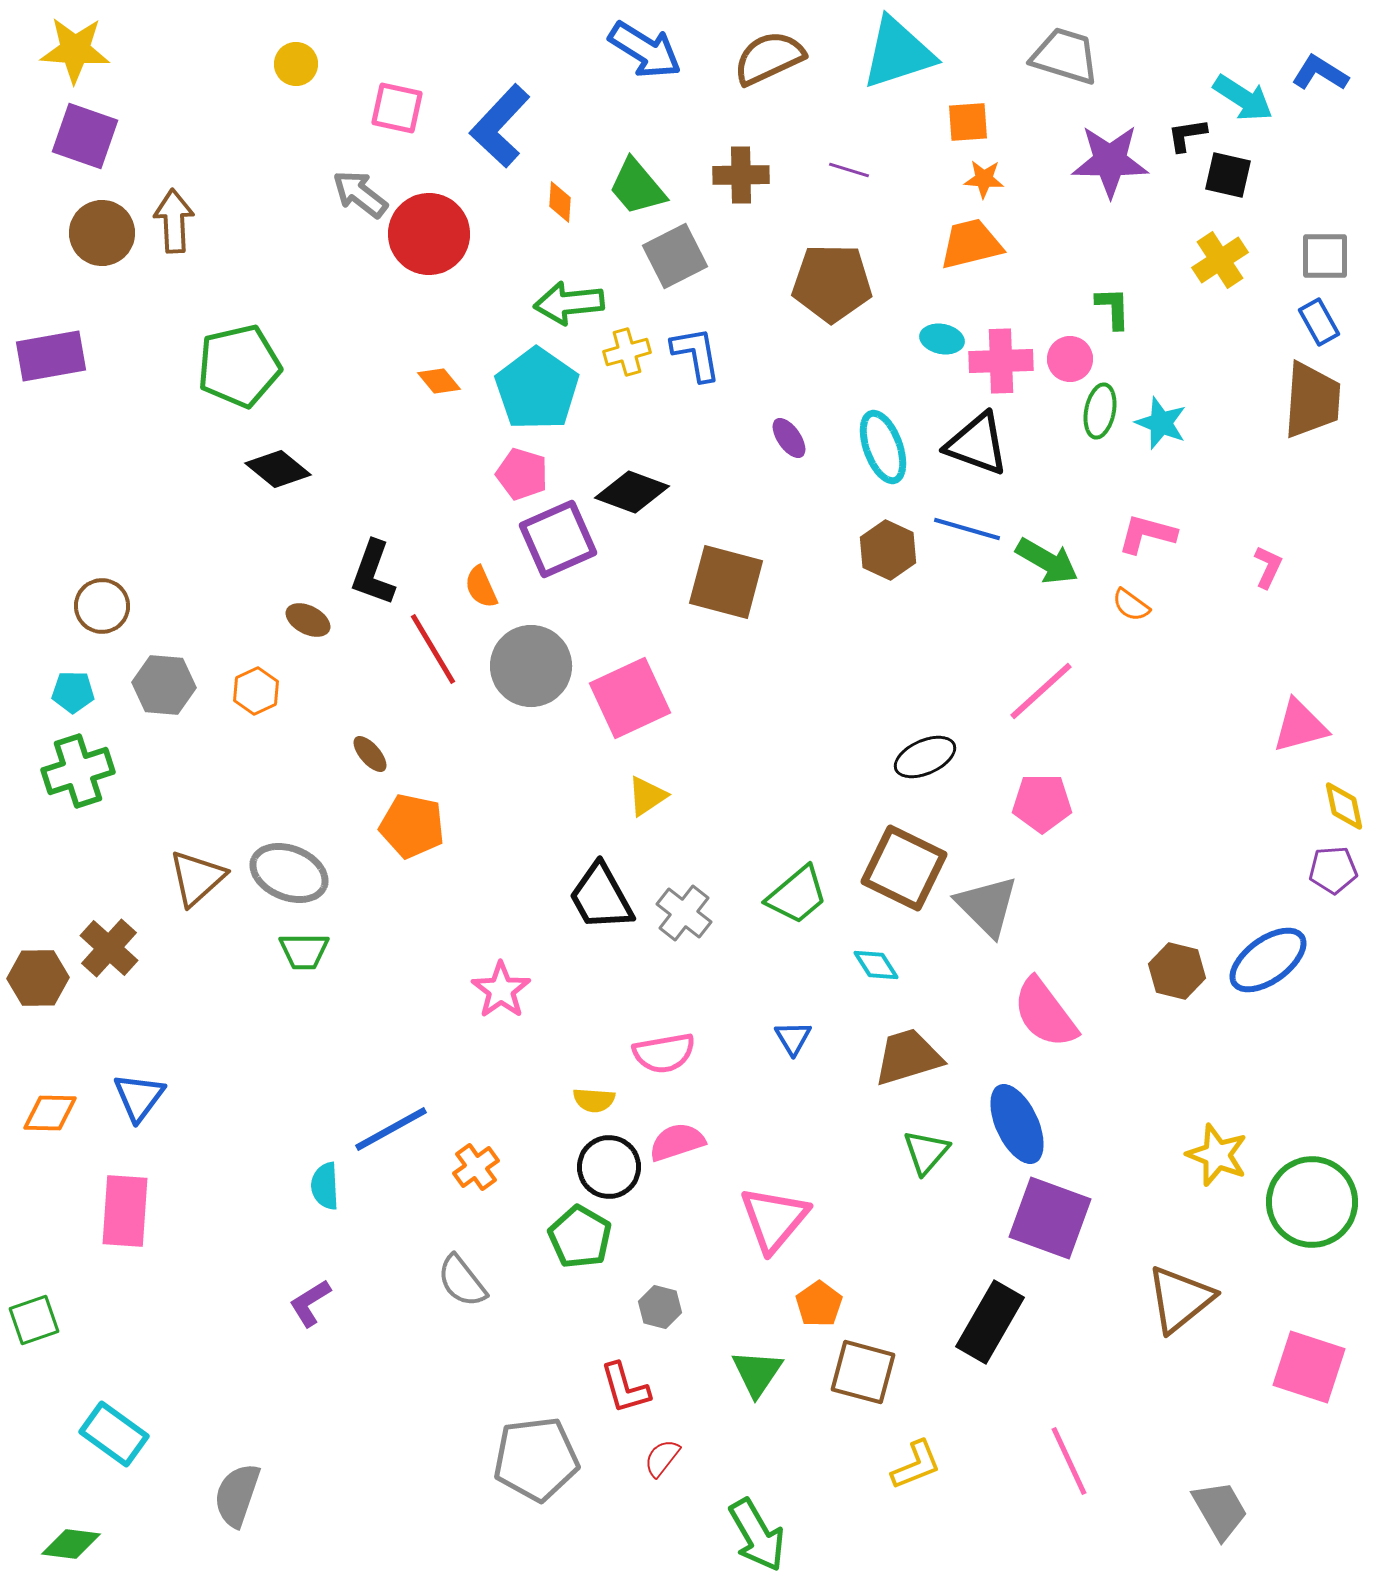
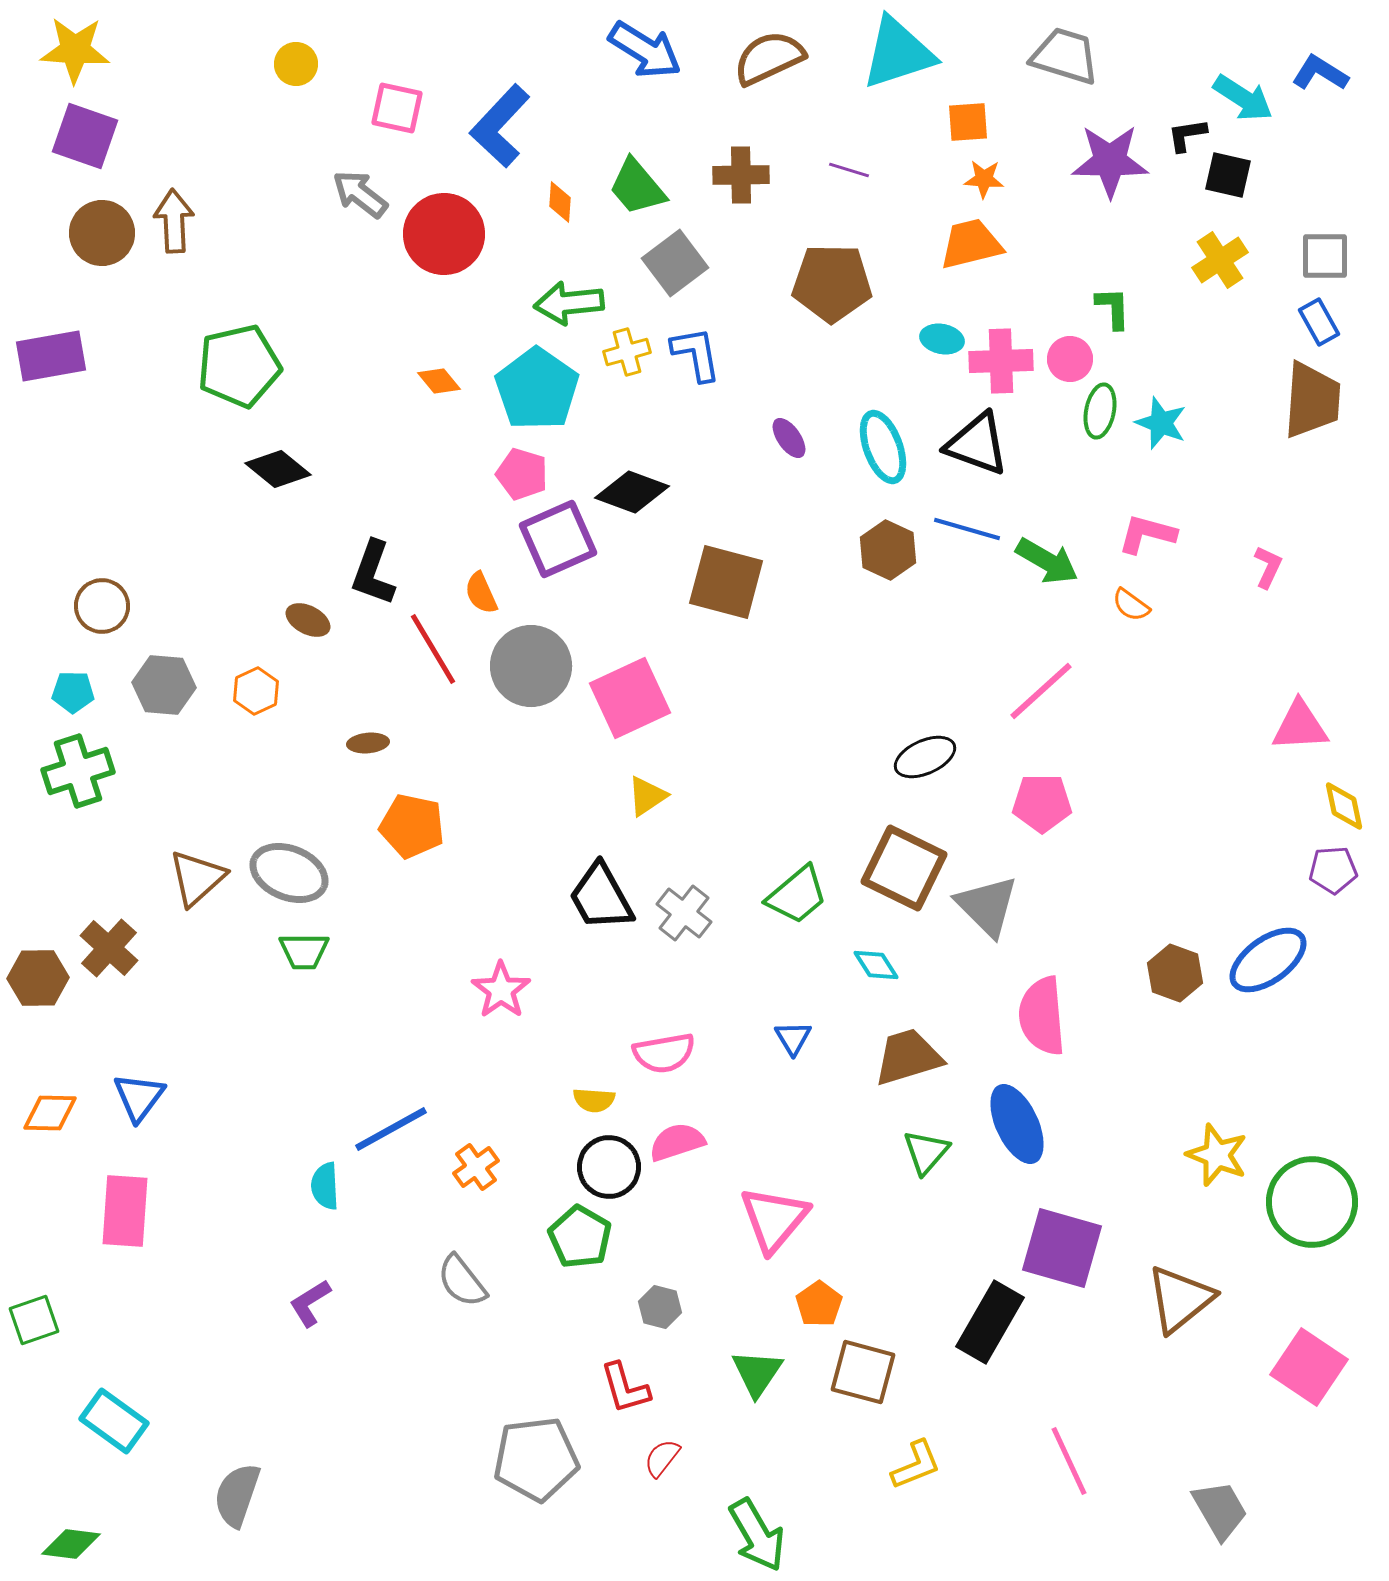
red circle at (429, 234): moved 15 px right
gray square at (675, 256): moved 7 px down; rotated 10 degrees counterclockwise
orange semicircle at (481, 587): moved 6 px down
pink triangle at (1300, 726): rotated 12 degrees clockwise
brown ellipse at (370, 754): moved 2 px left, 11 px up; rotated 54 degrees counterclockwise
brown hexagon at (1177, 971): moved 2 px left, 2 px down; rotated 6 degrees clockwise
pink semicircle at (1045, 1013): moved 3 px left, 3 px down; rotated 32 degrees clockwise
purple square at (1050, 1218): moved 12 px right, 30 px down; rotated 4 degrees counterclockwise
pink square at (1309, 1367): rotated 16 degrees clockwise
cyan rectangle at (114, 1434): moved 13 px up
